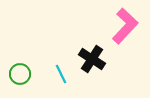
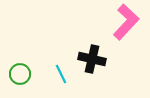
pink L-shape: moved 1 px right, 4 px up
black cross: rotated 20 degrees counterclockwise
